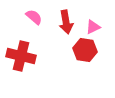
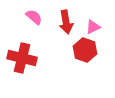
red hexagon: rotated 10 degrees clockwise
red cross: moved 1 px right, 2 px down
